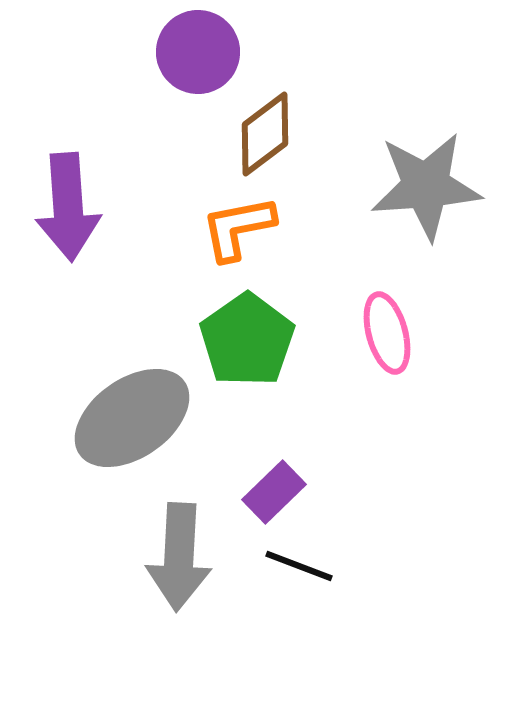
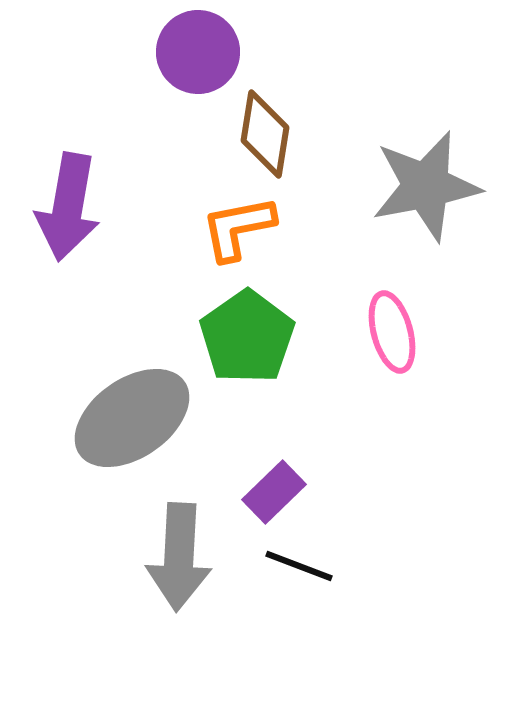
brown diamond: rotated 44 degrees counterclockwise
gray star: rotated 7 degrees counterclockwise
purple arrow: rotated 14 degrees clockwise
pink ellipse: moved 5 px right, 1 px up
green pentagon: moved 3 px up
